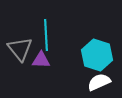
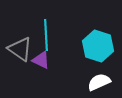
gray triangle: rotated 16 degrees counterclockwise
cyan hexagon: moved 1 px right, 9 px up
purple triangle: rotated 24 degrees clockwise
